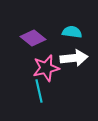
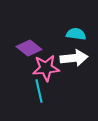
cyan semicircle: moved 4 px right, 2 px down
purple diamond: moved 4 px left, 10 px down
pink star: rotated 8 degrees clockwise
